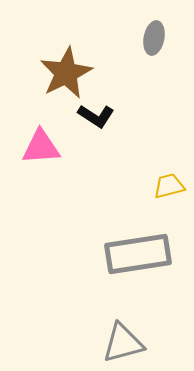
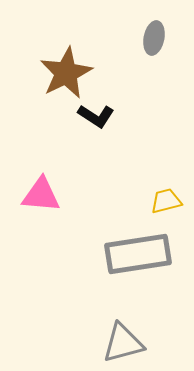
pink triangle: moved 48 px down; rotated 9 degrees clockwise
yellow trapezoid: moved 3 px left, 15 px down
